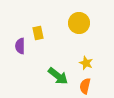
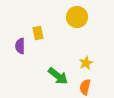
yellow circle: moved 2 px left, 6 px up
yellow star: rotated 24 degrees clockwise
orange semicircle: moved 1 px down
